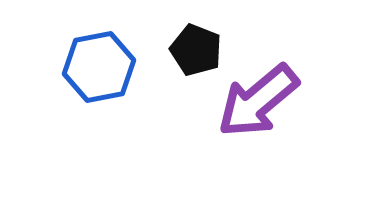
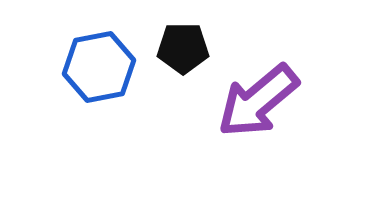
black pentagon: moved 13 px left, 2 px up; rotated 21 degrees counterclockwise
